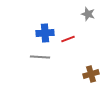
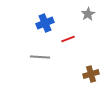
gray star: rotated 24 degrees clockwise
blue cross: moved 10 px up; rotated 18 degrees counterclockwise
